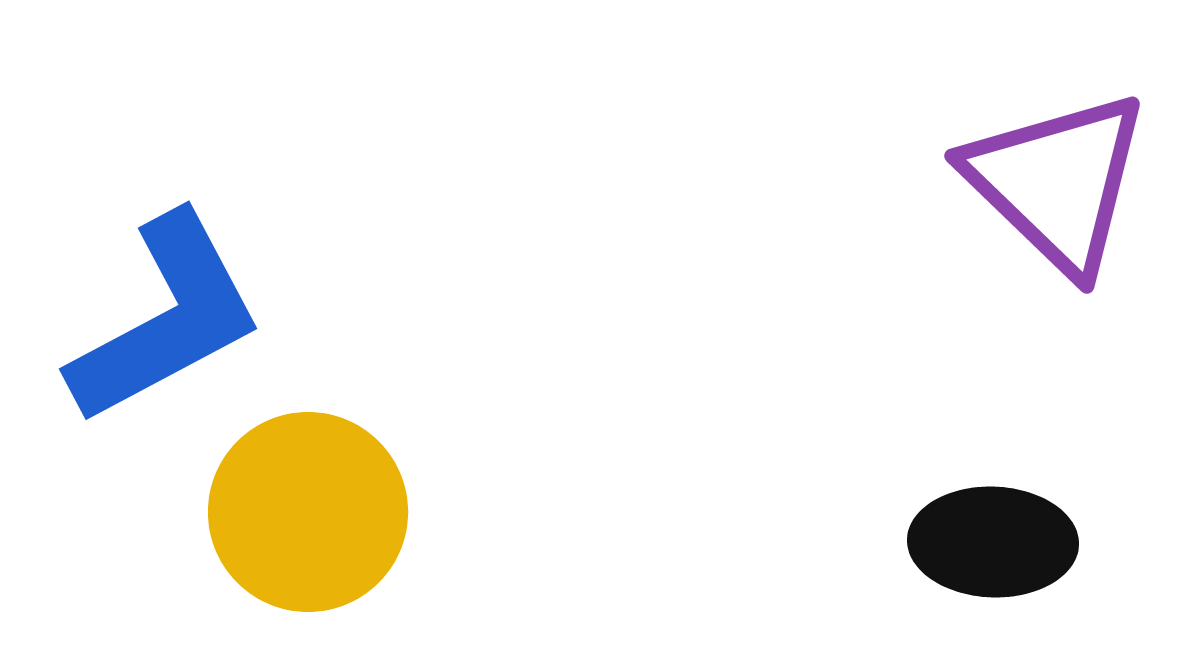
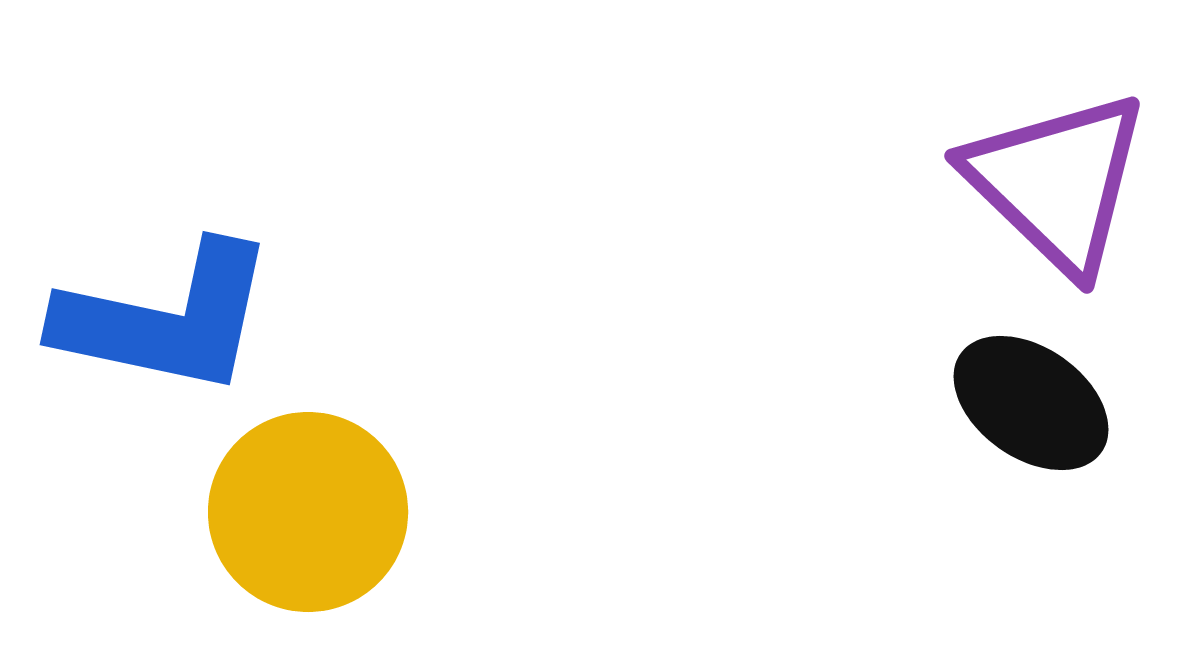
blue L-shape: rotated 40 degrees clockwise
black ellipse: moved 38 px right, 139 px up; rotated 33 degrees clockwise
